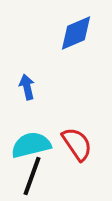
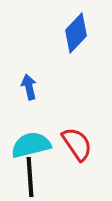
blue diamond: rotated 24 degrees counterclockwise
blue arrow: moved 2 px right
black line: moved 2 px left, 1 px down; rotated 24 degrees counterclockwise
